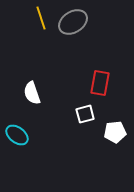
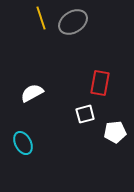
white semicircle: rotated 80 degrees clockwise
cyan ellipse: moved 6 px right, 8 px down; rotated 25 degrees clockwise
